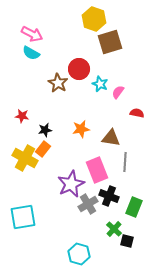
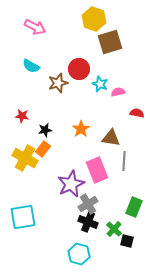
pink arrow: moved 3 px right, 7 px up
cyan semicircle: moved 13 px down
brown star: rotated 24 degrees clockwise
pink semicircle: rotated 40 degrees clockwise
orange star: rotated 24 degrees counterclockwise
gray line: moved 1 px left, 1 px up
black cross: moved 21 px left, 26 px down
